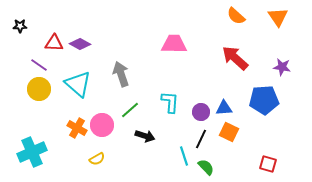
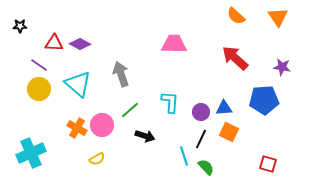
cyan cross: moved 1 px left, 1 px down
